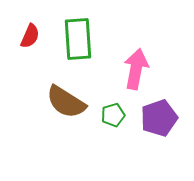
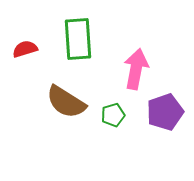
red semicircle: moved 5 px left, 13 px down; rotated 130 degrees counterclockwise
purple pentagon: moved 6 px right, 6 px up
